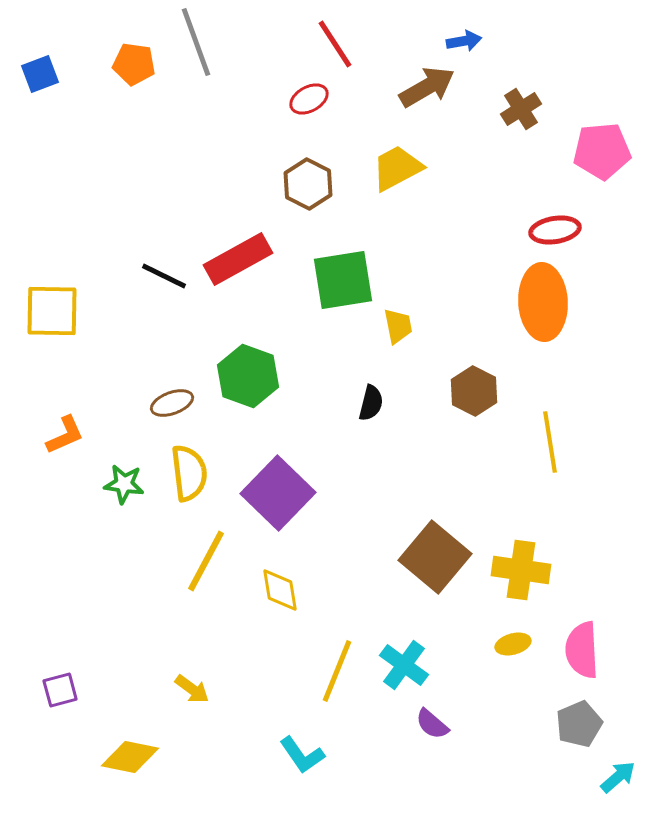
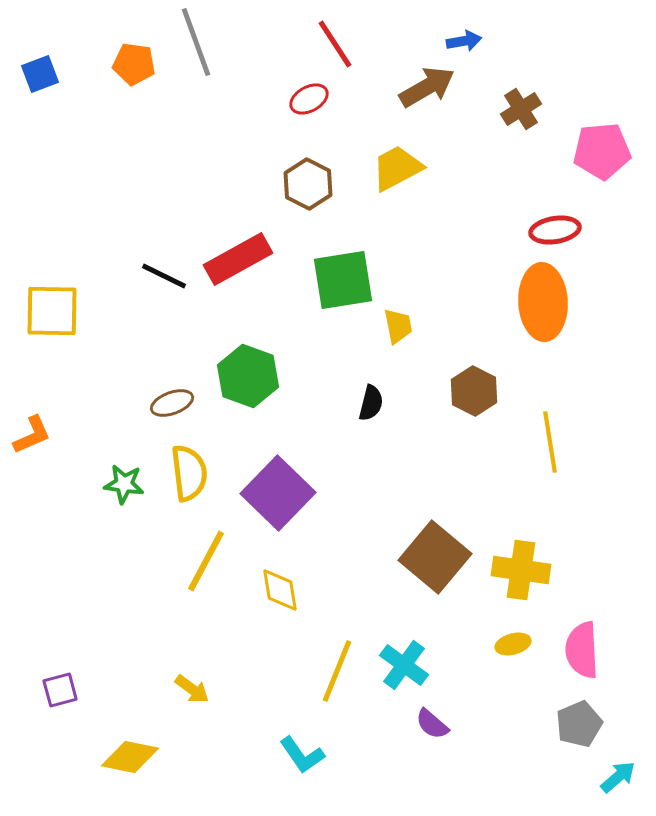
orange L-shape at (65, 435): moved 33 px left
